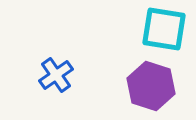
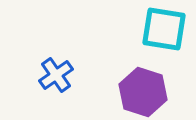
purple hexagon: moved 8 px left, 6 px down
